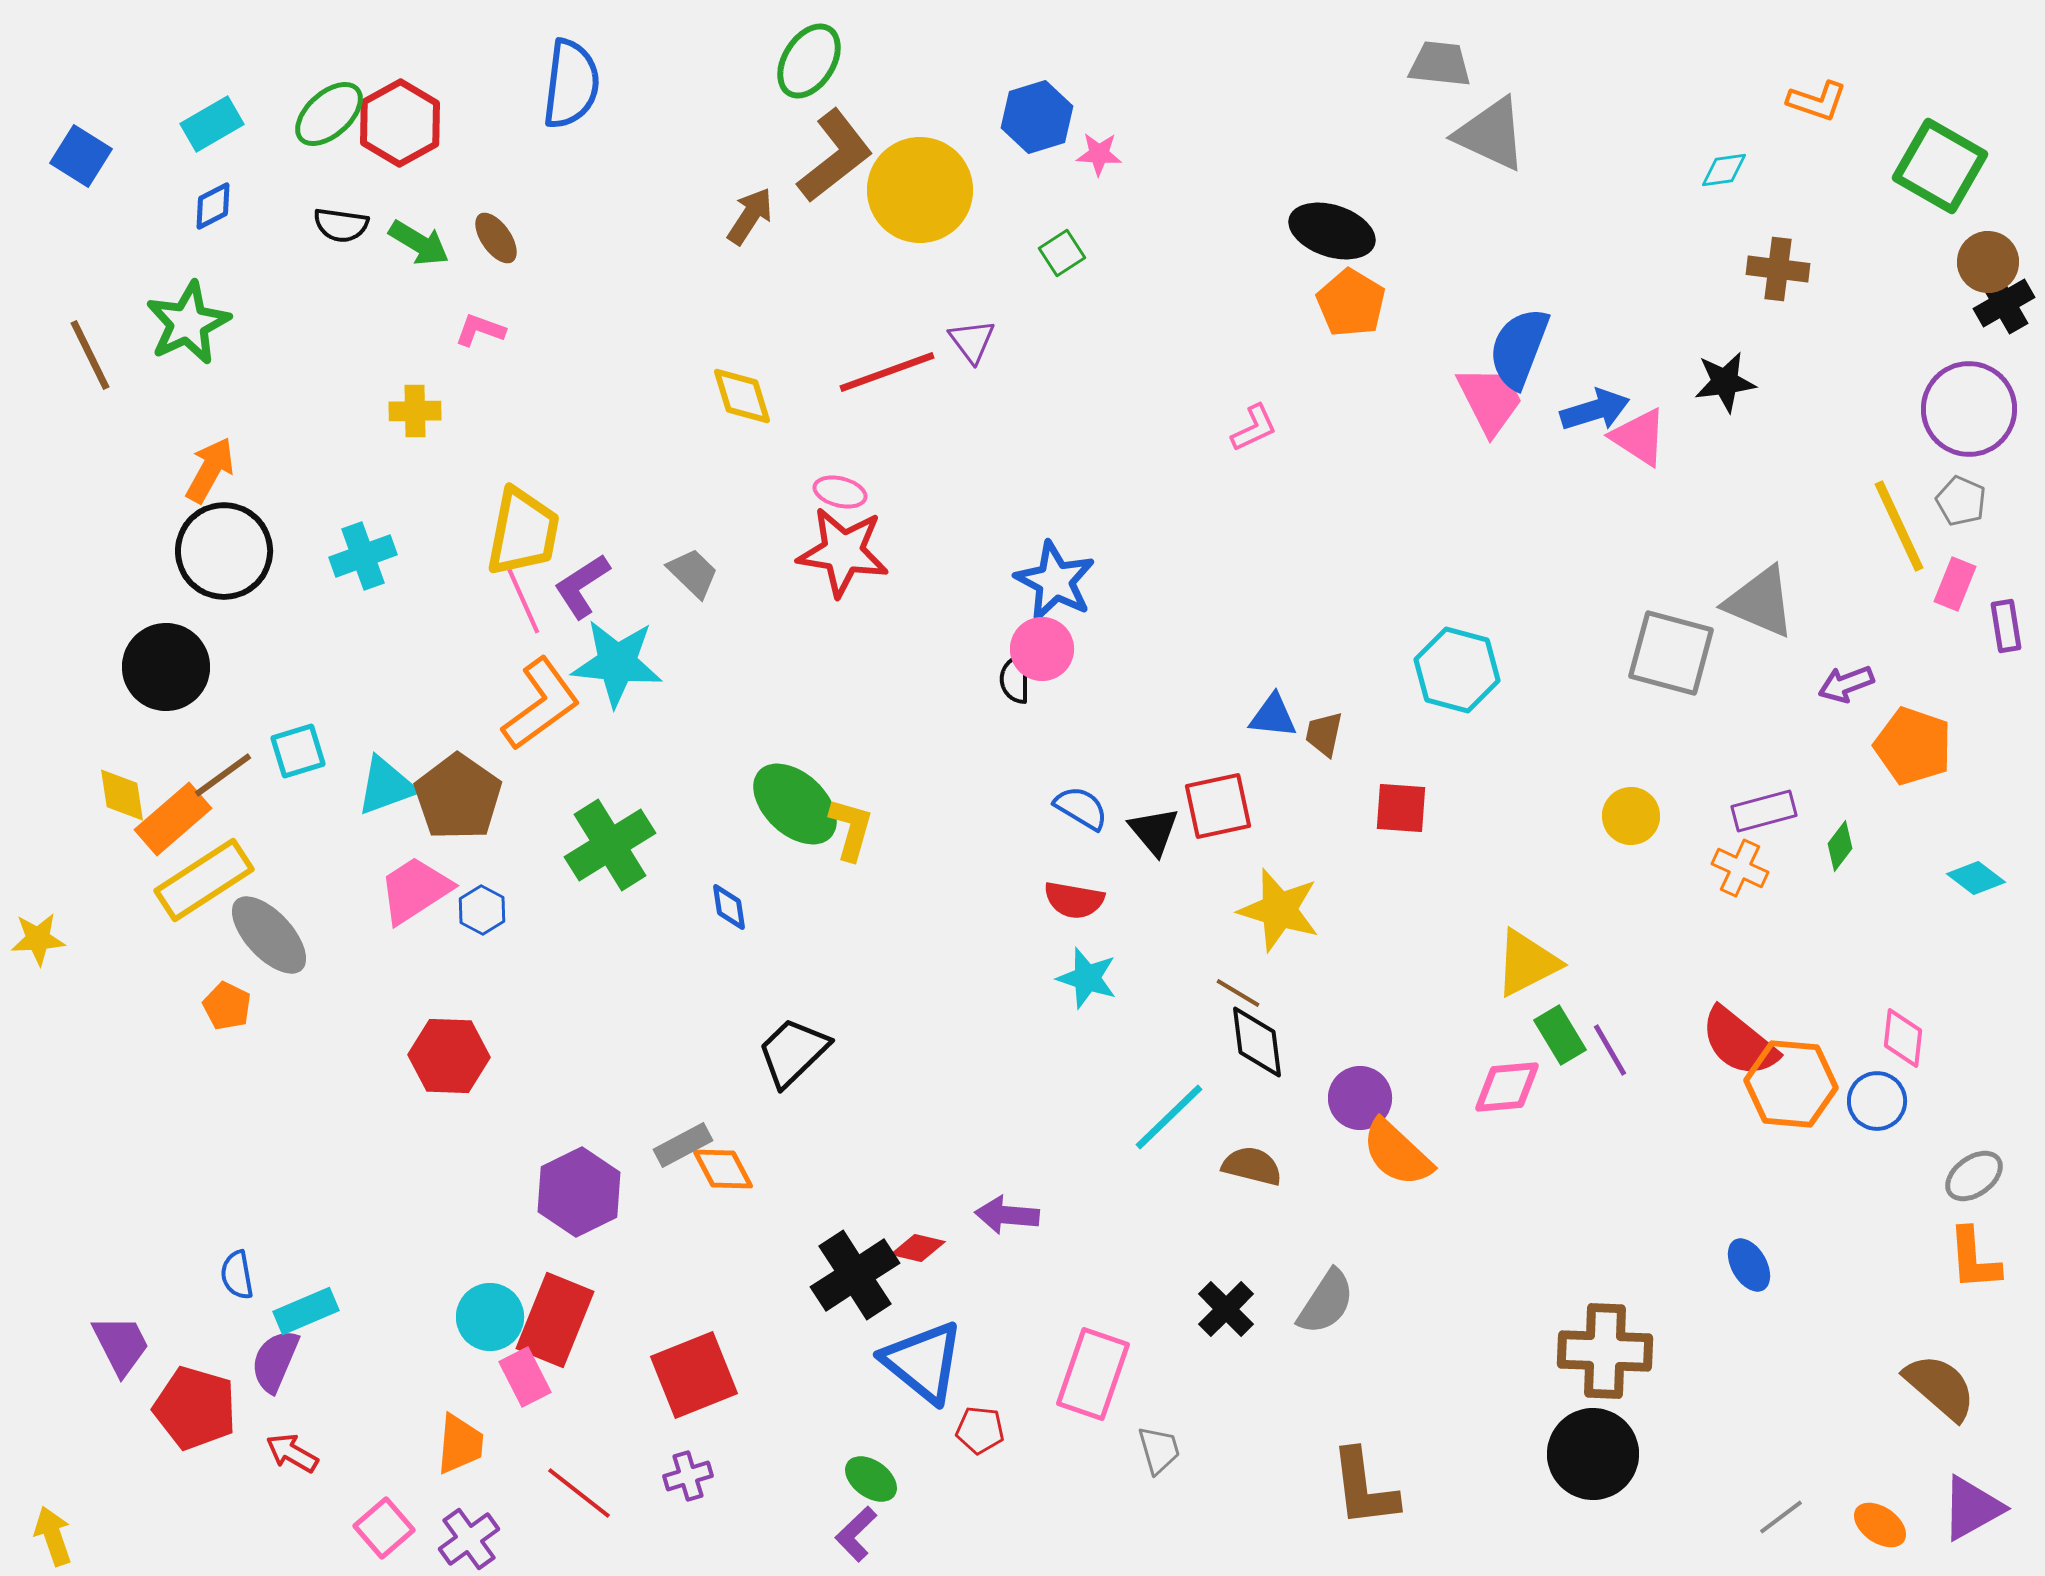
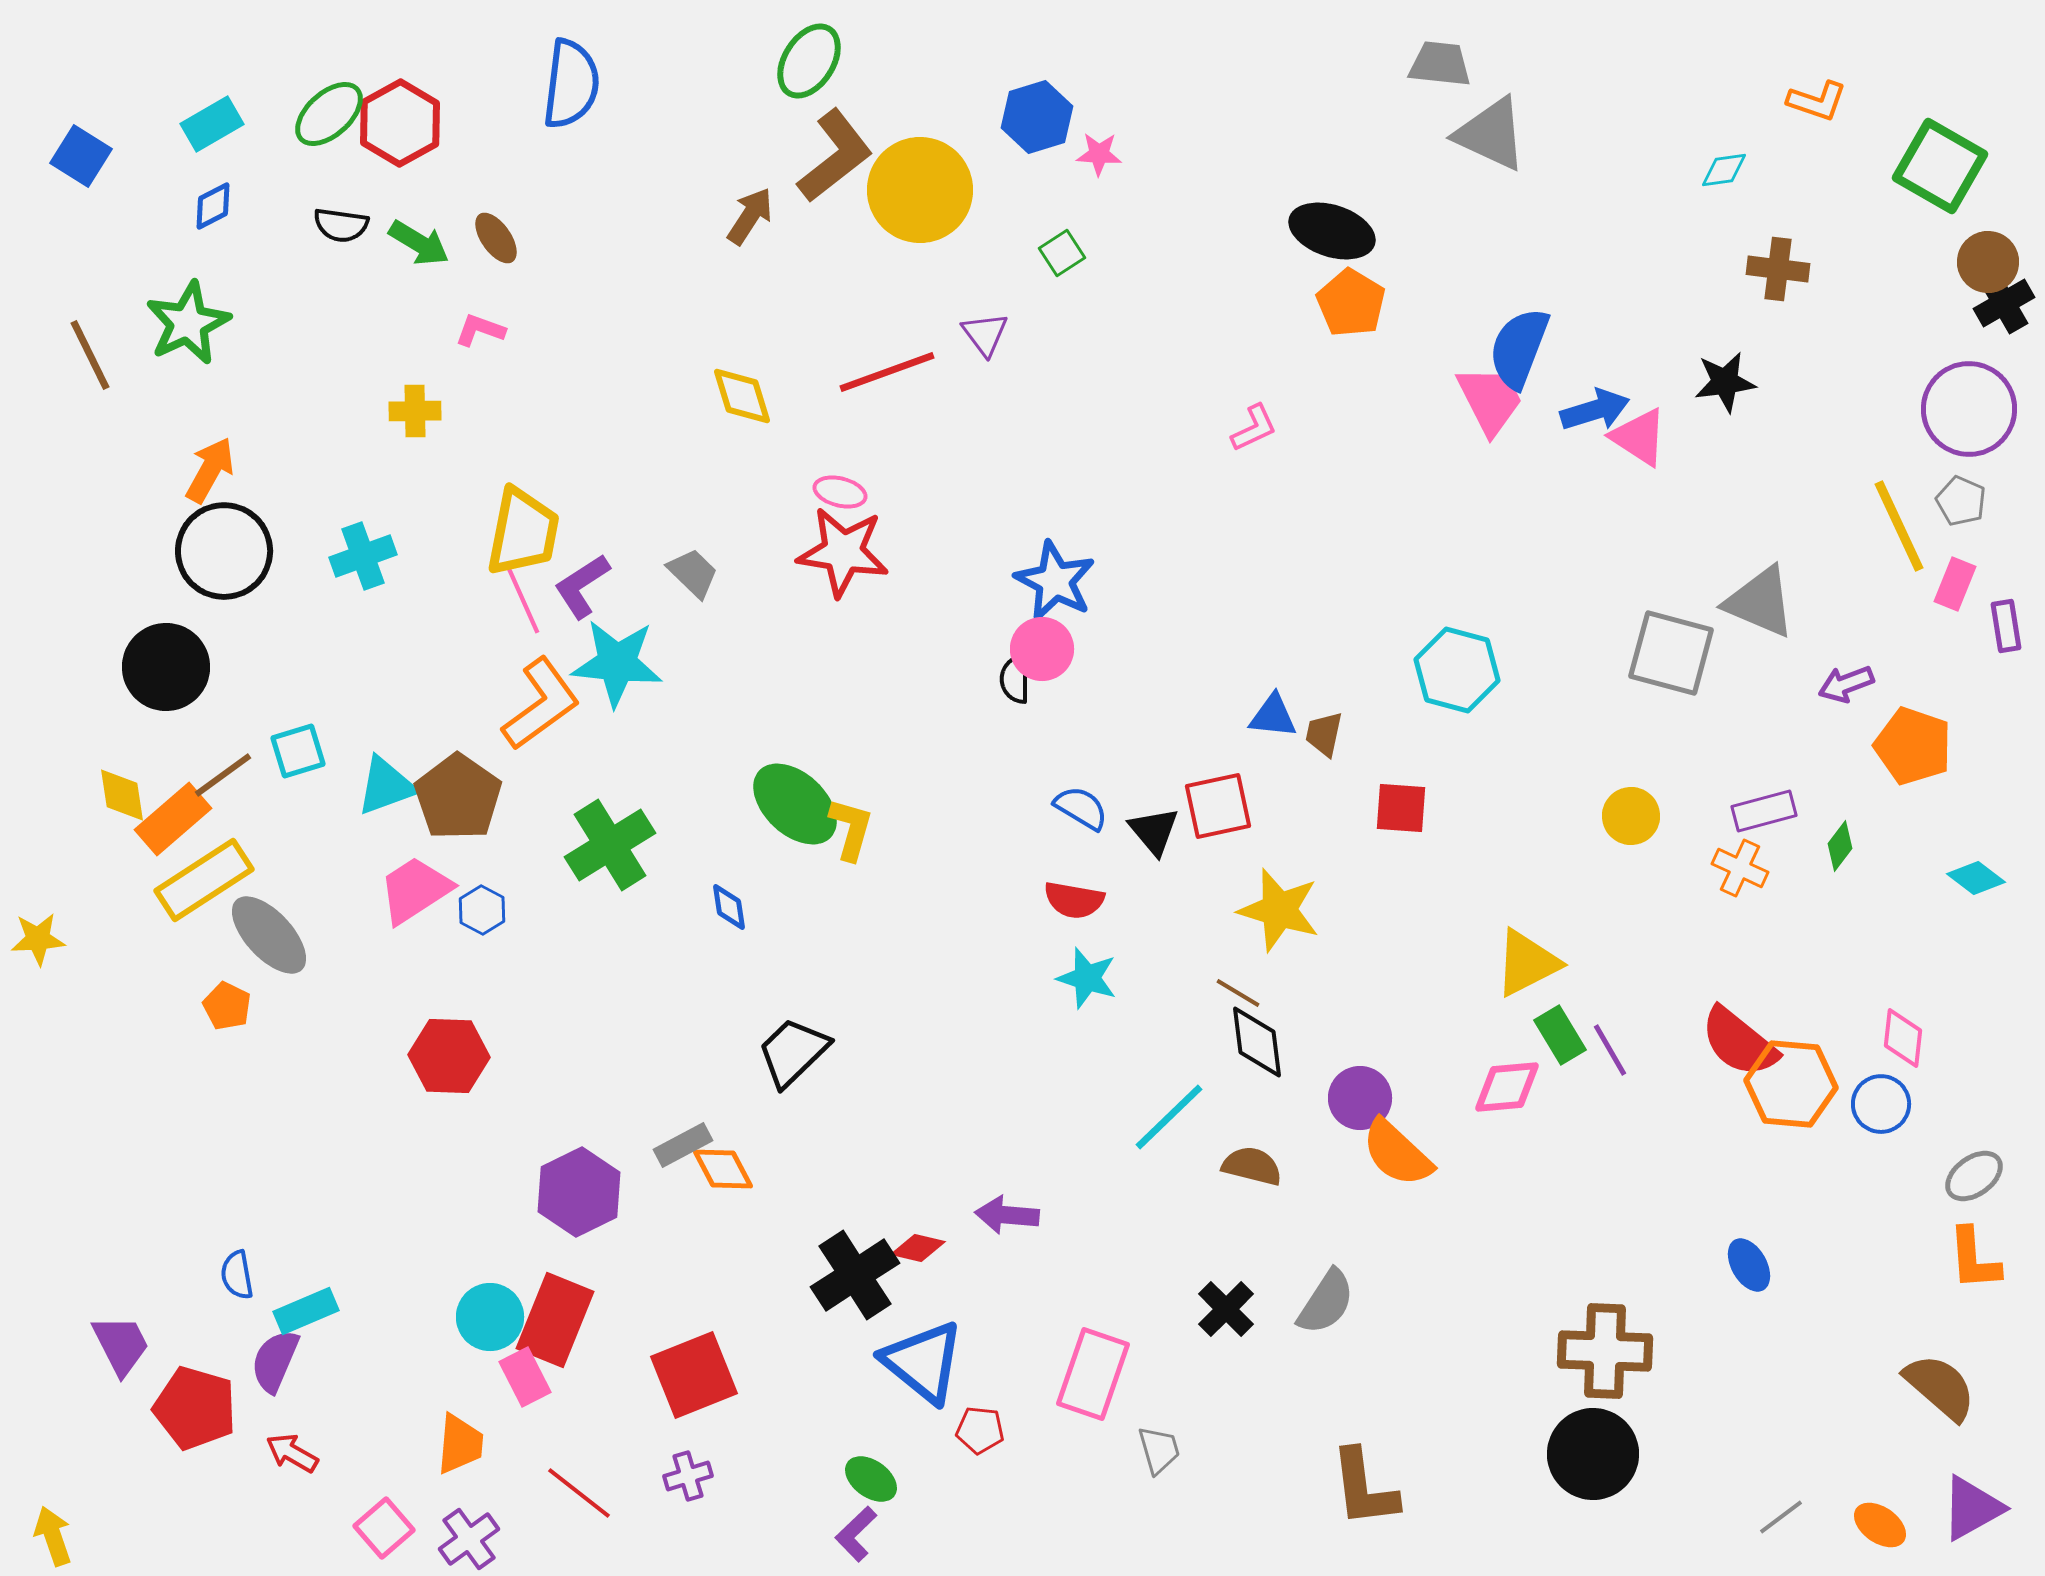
purple triangle at (972, 341): moved 13 px right, 7 px up
blue circle at (1877, 1101): moved 4 px right, 3 px down
